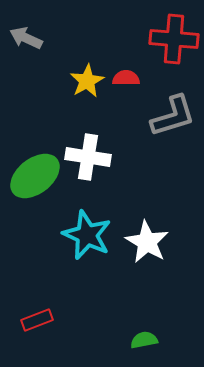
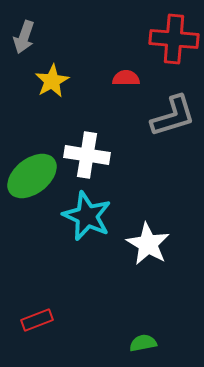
gray arrow: moved 2 px left, 1 px up; rotated 96 degrees counterclockwise
yellow star: moved 35 px left
white cross: moved 1 px left, 2 px up
green ellipse: moved 3 px left
cyan star: moved 19 px up
white star: moved 1 px right, 2 px down
green semicircle: moved 1 px left, 3 px down
